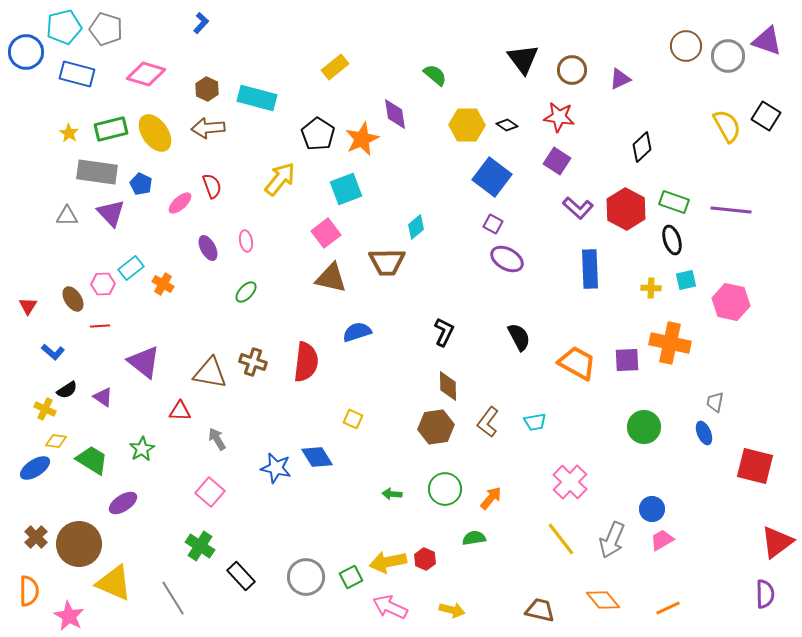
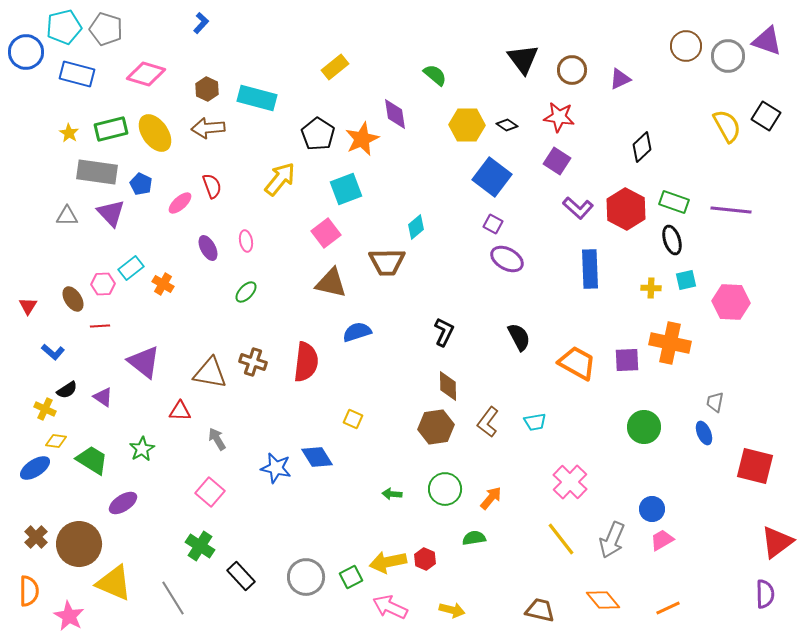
brown triangle at (331, 278): moved 5 px down
pink hexagon at (731, 302): rotated 9 degrees counterclockwise
